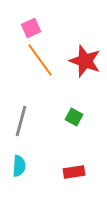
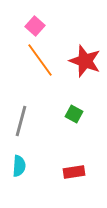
pink square: moved 4 px right, 2 px up; rotated 24 degrees counterclockwise
green square: moved 3 px up
